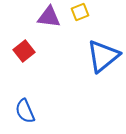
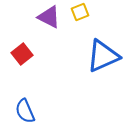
purple triangle: rotated 20 degrees clockwise
red square: moved 2 px left, 3 px down
blue triangle: rotated 15 degrees clockwise
